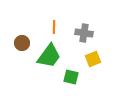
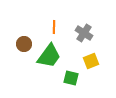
gray cross: rotated 24 degrees clockwise
brown circle: moved 2 px right, 1 px down
yellow square: moved 2 px left, 2 px down
green square: moved 1 px down
